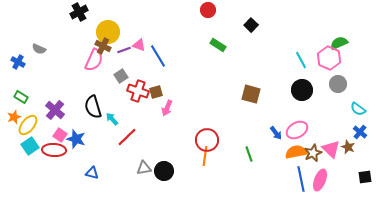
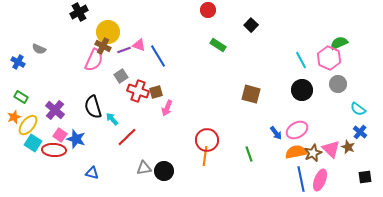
cyan square at (30, 146): moved 3 px right, 3 px up; rotated 24 degrees counterclockwise
